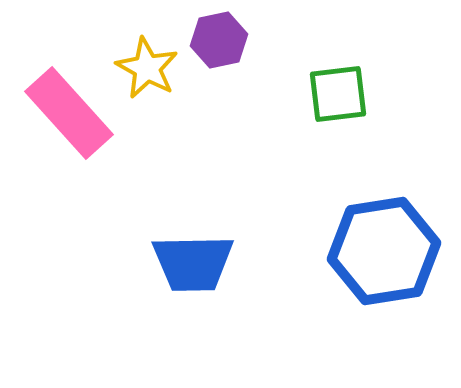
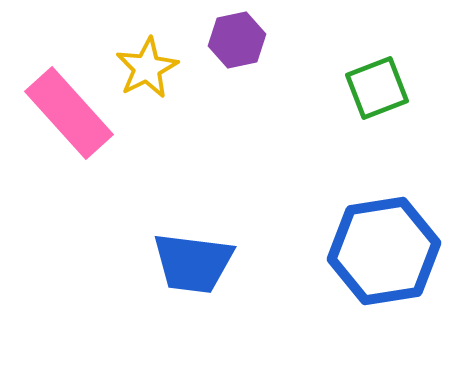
purple hexagon: moved 18 px right
yellow star: rotated 16 degrees clockwise
green square: moved 39 px right, 6 px up; rotated 14 degrees counterclockwise
blue trapezoid: rotated 8 degrees clockwise
